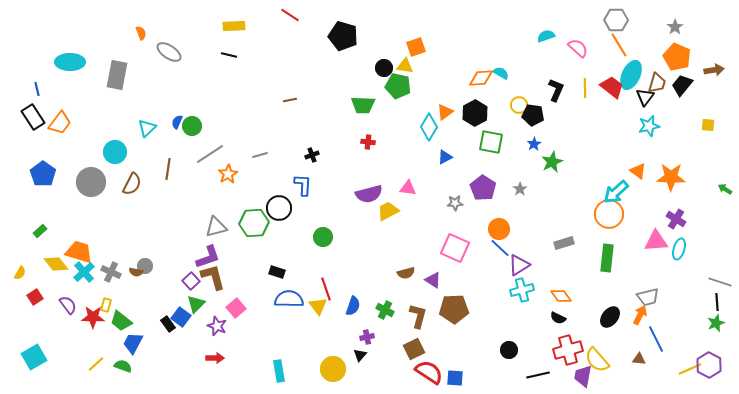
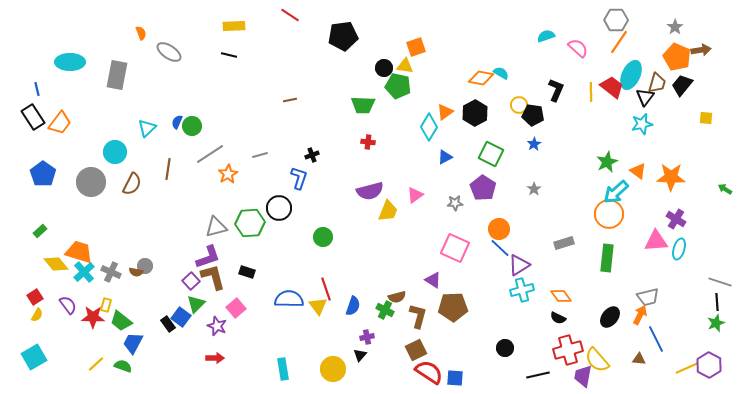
black pentagon at (343, 36): rotated 24 degrees counterclockwise
orange line at (619, 45): moved 3 px up; rotated 65 degrees clockwise
brown arrow at (714, 70): moved 13 px left, 20 px up
orange diamond at (481, 78): rotated 15 degrees clockwise
yellow line at (585, 88): moved 6 px right, 4 px down
yellow square at (708, 125): moved 2 px left, 7 px up
cyan star at (649, 126): moved 7 px left, 2 px up
green square at (491, 142): moved 12 px down; rotated 15 degrees clockwise
green star at (552, 162): moved 55 px right
blue L-shape at (303, 185): moved 4 px left, 7 px up; rotated 15 degrees clockwise
pink triangle at (408, 188): moved 7 px right, 7 px down; rotated 42 degrees counterclockwise
gray star at (520, 189): moved 14 px right
purple semicircle at (369, 194): moved 1 px right, 3 px up
yellow trapezoid at (388, 211): rotated 140 degrees clockwise
green hexagon at (254, 223): moved 4 px left
black rectangle at (277, 272): moved 30 px left
yellow semicircle at (20, 273): moved 17 px right, 42 px down
brown semicircle at (406, 273): moved 9 px left, 24 px down
brown pentagon at (454, 309): moved 1 px left, 2 px up
brown square at (414, 349): moved 2 px right, 1 px down
black circle at (509, 350): moved 4 px left, 2 px up
yellow line at (690, 369): moved 3 px left, 1 px up
cyan rectangle at (279, 371): moved 4 px right, 2 px up
